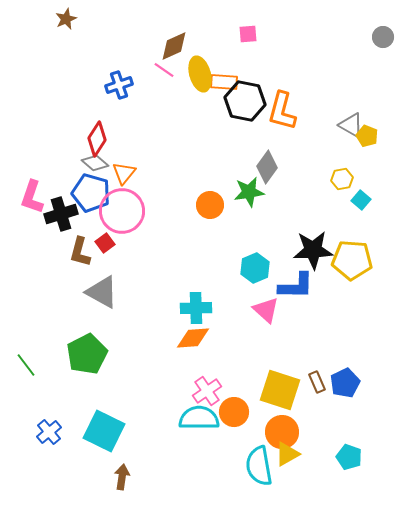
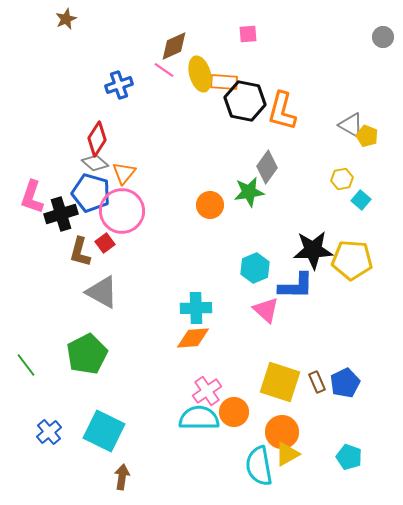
yellow square at (280, 390): moved 8 px up
